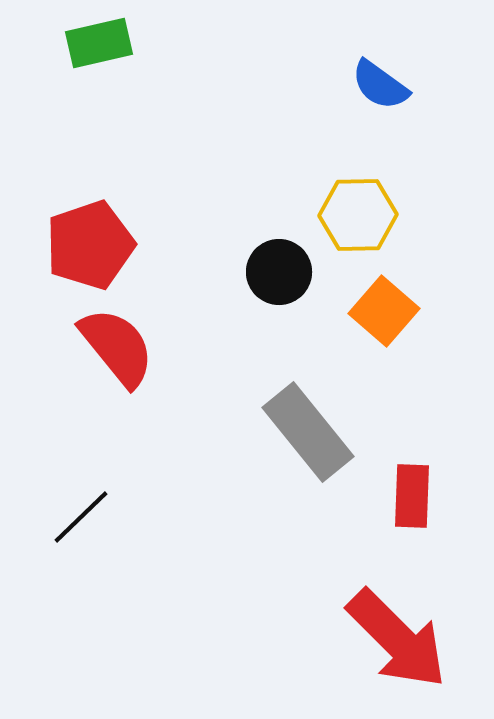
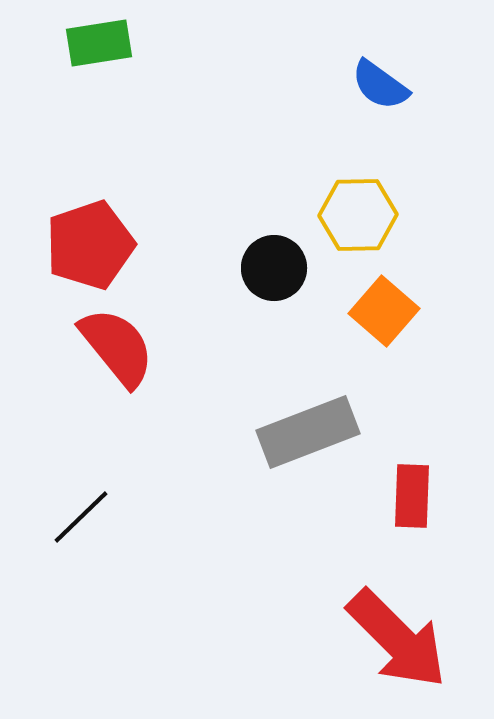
green rectangle: rotated 4 degrees clockwise
black circle: moved 5 px left, 4 px up
gray rectangle: rotated 72 degrees counterclockwise
